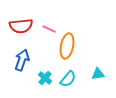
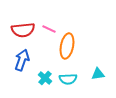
red semicircle: moved 2 px right, 4 px down
cyan semicircle: rotated 48 degrees clockwise
